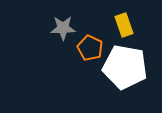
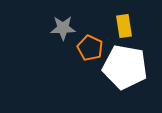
yellow rectangle: moved 1 px down; rotated 10 degrees clockwise
